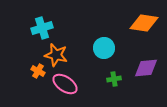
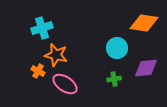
cyan circle: moved 13 px right
